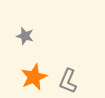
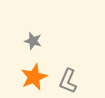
gray star: moved 8 px right, 5 px down
